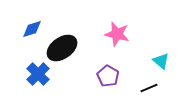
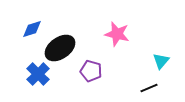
black ellipse: moved 2 px left
cyan triangle: rotated 30 degrees clockwise
purple pentagon: moved 17 px left, 5 px up; rotated 15 degrees counterclockwise
